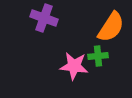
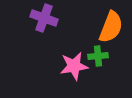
orange semicircle: rotated 12 degrees counterclockwise
pink star: rotated 16 degrees counterclockwise
